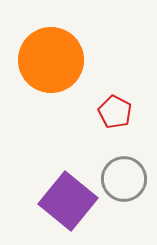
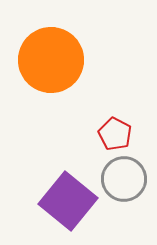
red pentagon: moved 22 px down
